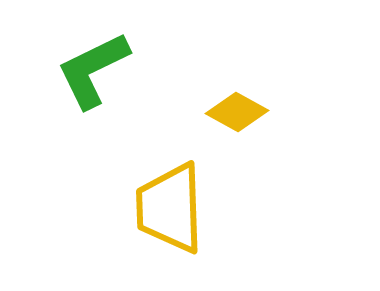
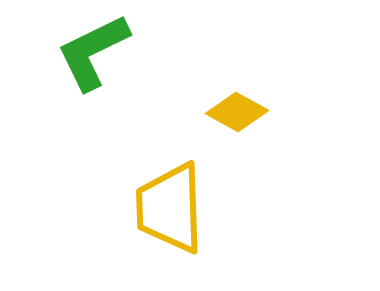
green L-shape: moved 18 px up
